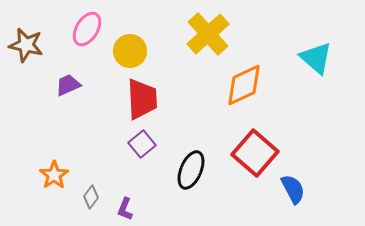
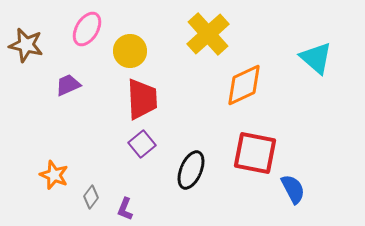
red square: rotated 30 degrees counterclockwise
orange star: rotated 16 degrees counterclockwise
